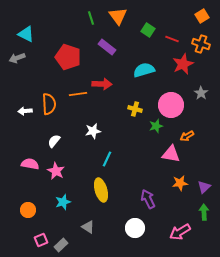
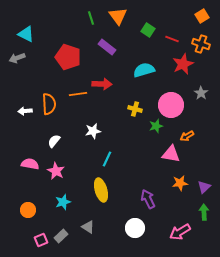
gray rectangle: moved 9 px up
